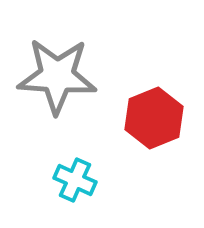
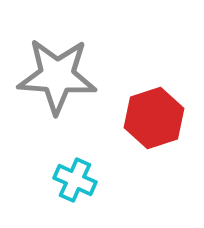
red hexagon: rotated 4 degrees clockwise
